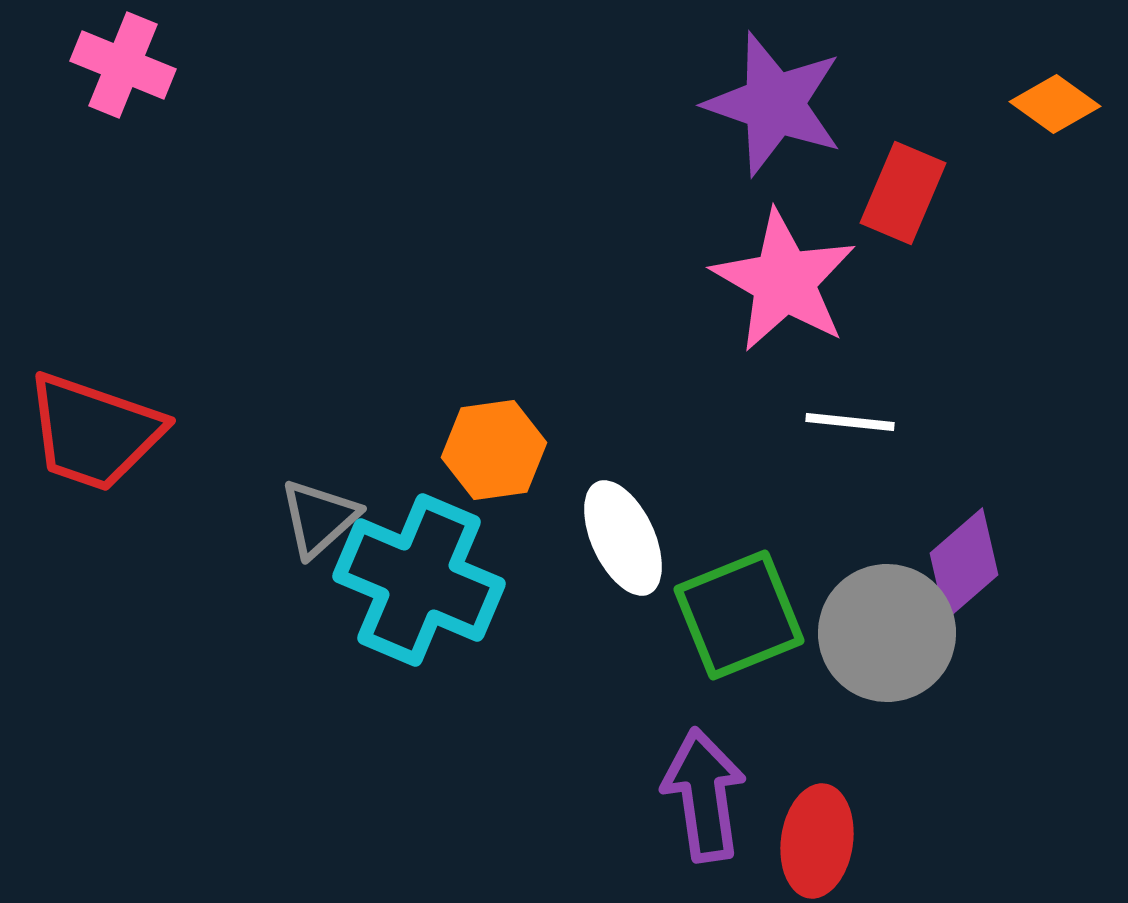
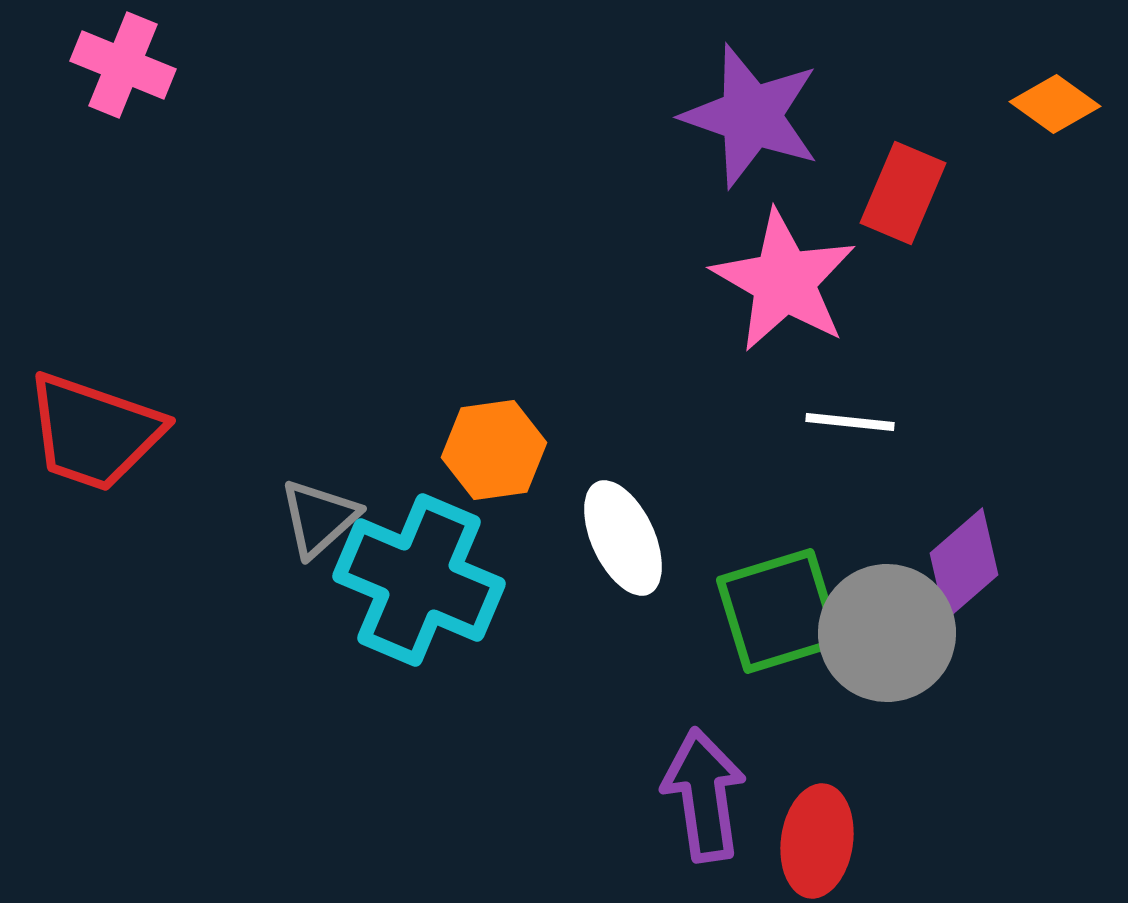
purple star: moved 23 px left, 12 px down
green square: moved 40 px right, 4 px up; rotated 5 degrees clockwise
